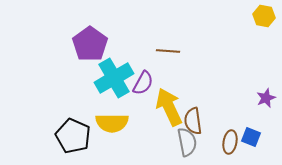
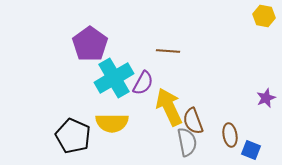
brown semicircle: rotated 12 degrees counterclockwise
blue square: moved 13 px down
brown ellipse: moved 7 px up; rotated 20 degrees counterclockwise
